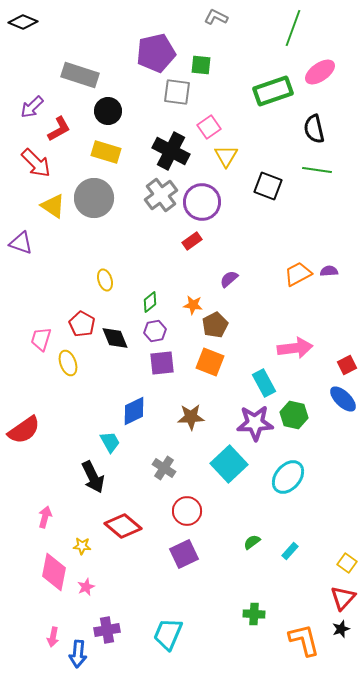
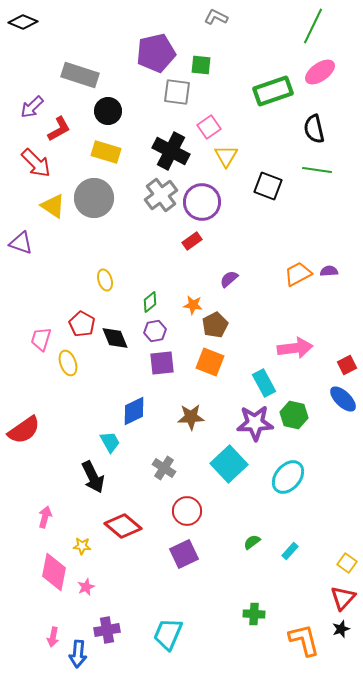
green line at (293, 28): moved 20 px right, 2 px up; rotated 6 degrees clockwise
